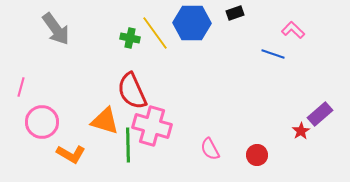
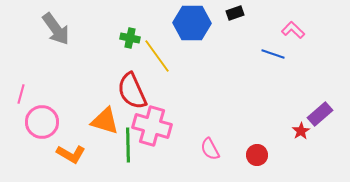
yellow line: moved 2 px right, 23 px down
pink line: moved 7 px down
